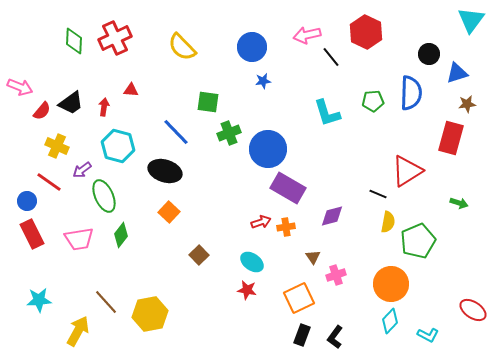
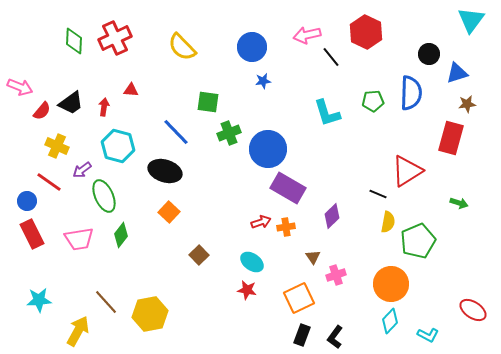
purple diamond at (332, 216): rotated 30 degrees counterclockwise
